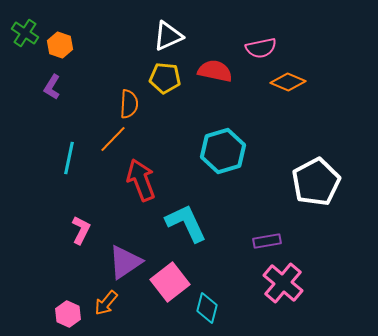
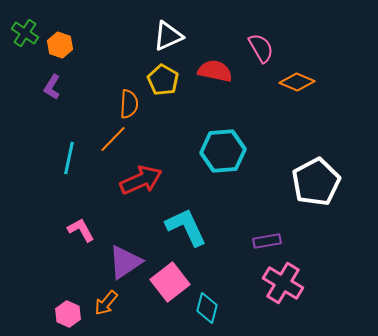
pink semicircle: rotated 108 degrees counterclockwise
yellow pentagon: moved 2 px left, 2 px down; rotated 24 degrees clockwise
orange diamond: moved 9 px right
cyan hexagon: rotated 12 degrees clockwise
red arrow: rotated 87 degrees clockwise
cyan L-shape: moved 4 px down
pink L-shape: rotated 56 degrees counterclockwise
pink cross: rotated 9 degrees counterclockwise
